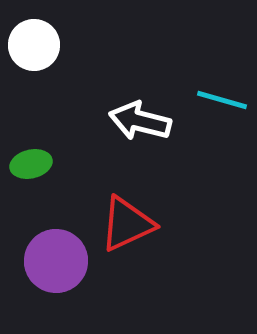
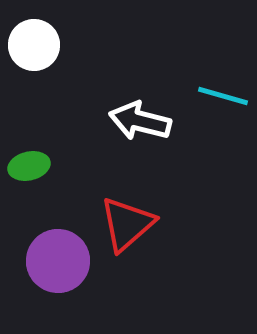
cyan line: moved 1 px right, 4 px up
green ellipse: moved 2 px left, 2 px down
red triangle: rotated 16 degrees counterclockwise
purple circle: moved 2 px right
